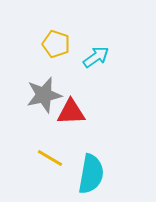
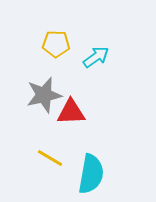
yellow pentagon: rotated 16 degrees counterclockwise
